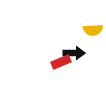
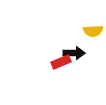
yellow semicircle: moved 1 px down
